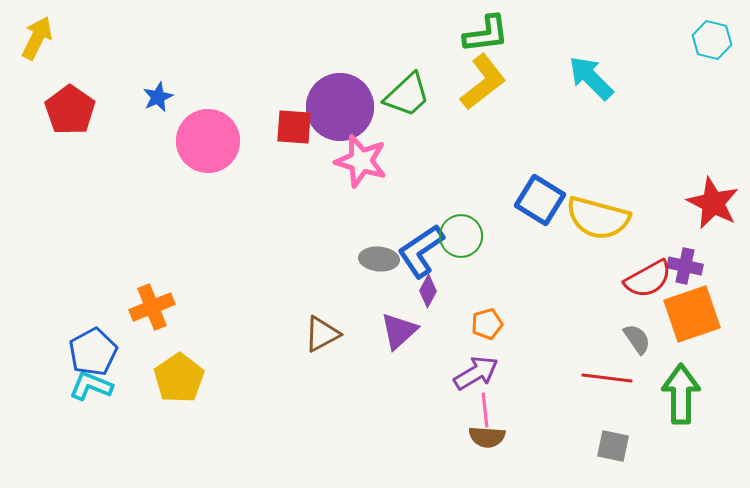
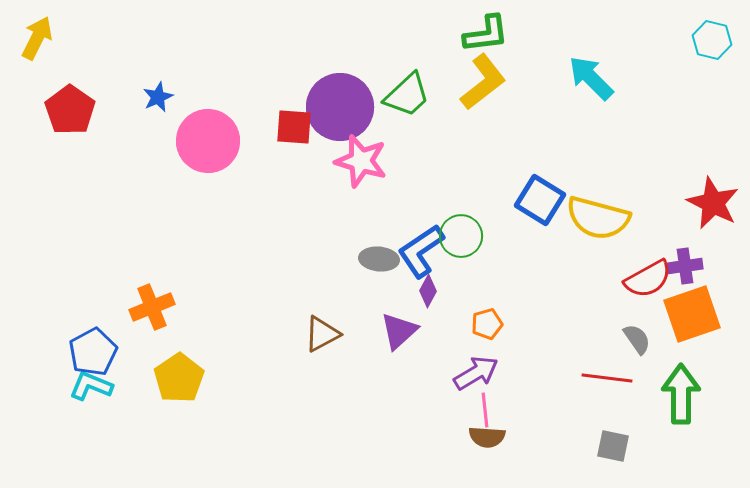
purple cross: rotated 20 degrees counterclockwise
